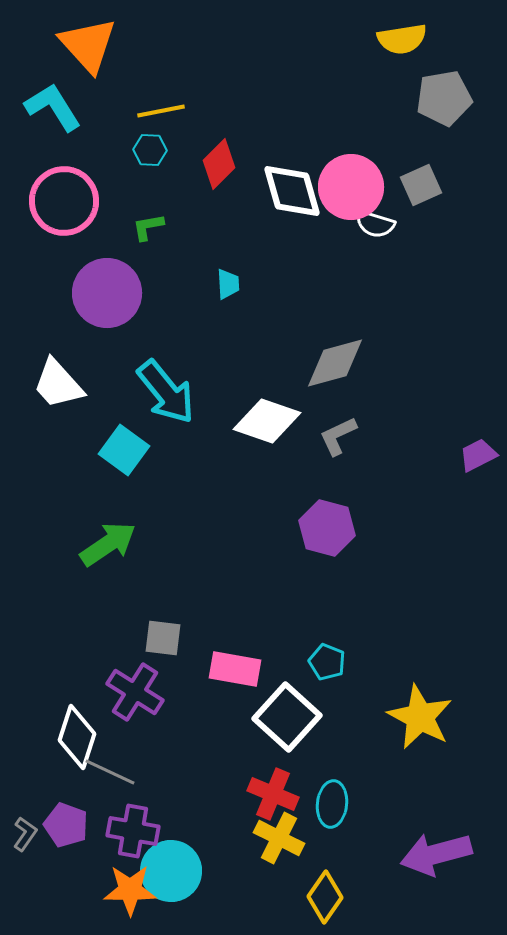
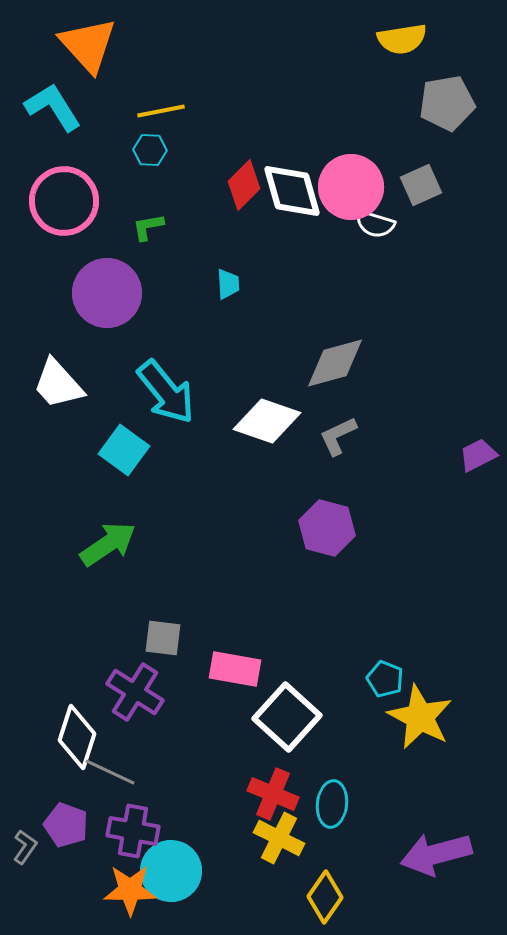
gray pentagon at (444, 98): moved 3 px right, 5 px down
red diamond at (219, 164): moved 25 px right, 21 px down
cyan pentagon at (327, 662): moved 58 px right, 17 px down
gray L-shape at (25, 834): moved 13 px down
